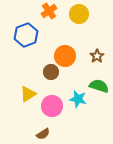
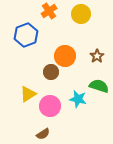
yellow circle: moved 2 px right
pink circle: moved 2 px left
